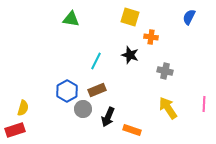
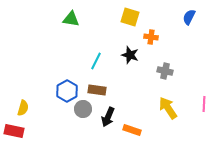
brown rectangle: rotated 30 degrees clockwise
red rectangle: moved 1 px left, 1 px down; rotated 30 degrees clockwise
